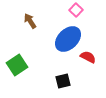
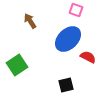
pink square: rotated 24 degrees counterclockwise
black square: moved 3 px right, 4 px down
